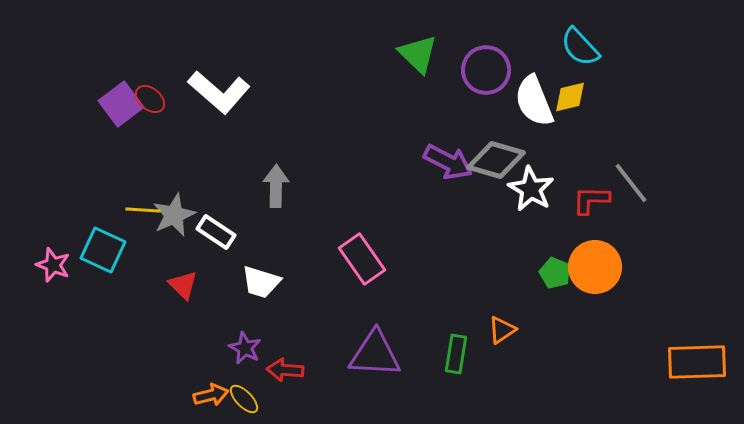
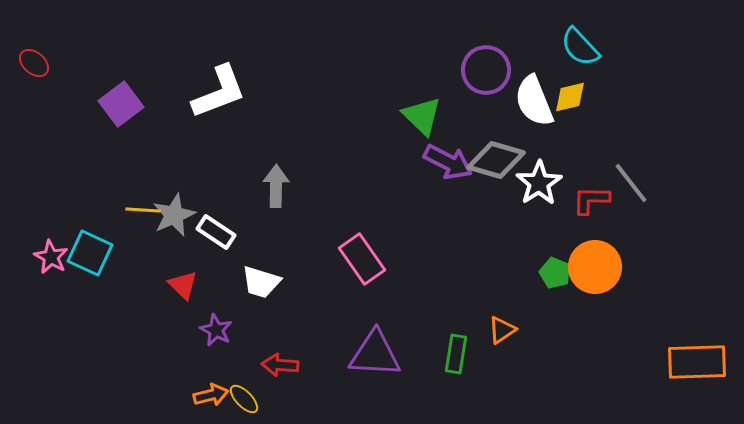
green triangle: moved 4 px right, 62 px down
white L-shape: rotated 62 degrees counterclockwise
red ellipse: moved 116 px left, 36 px up
white star: moved 8 px right, 6 px up; rotated 9 degrees clockwise
cyan square: moved 13 px left, 3 px down
pink star: moved 2 px left, 8 px up; rotated 8 degrees clockwise
purple star: moved 29 px left, 18 px up
red arrow: moved 5 px left, 5 px up
